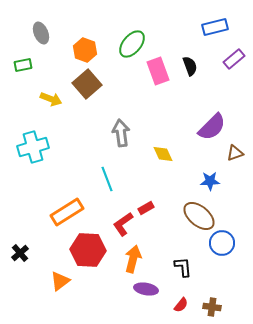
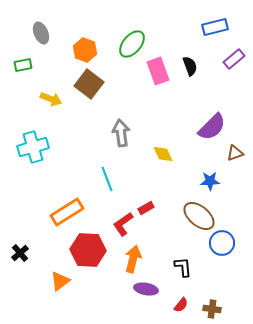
brown square: moved 2 px right; rotated 12 degrees counterclockwise
brown cross: moved 2 px down
